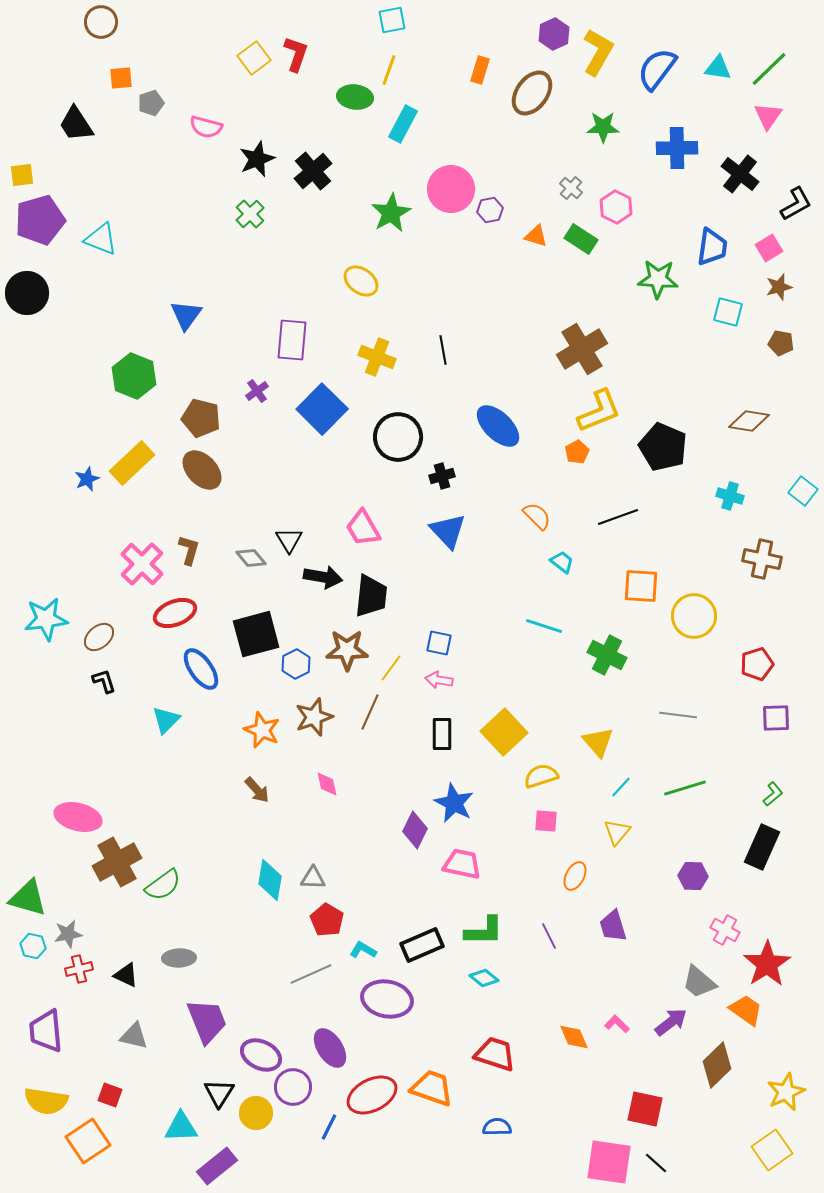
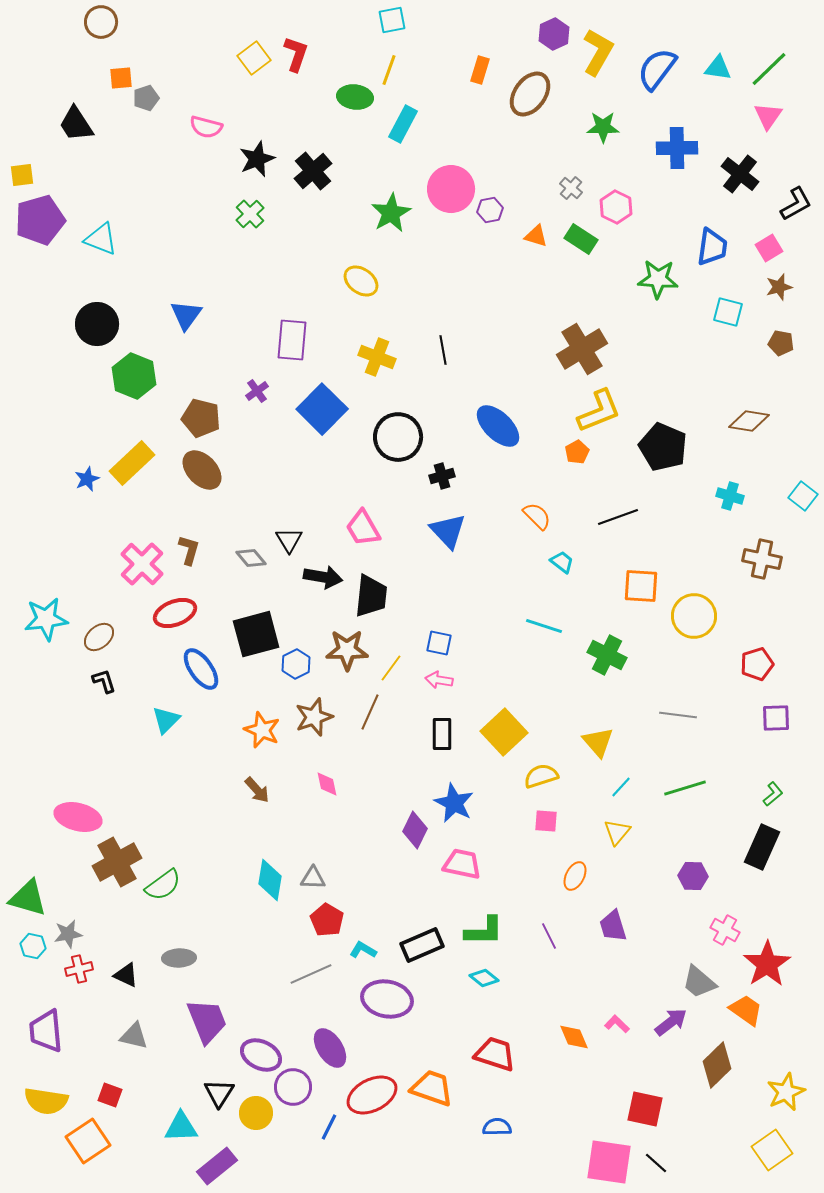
brown ellipse at (532, 93): moved 2 px left, 1 px down
gray pentagon at (151, 103): moved 5 px left, 5 px up
black circle at (27, 293): moved 70 px right, 31 px down
cyan square at (803, 491): moved 5 px down
